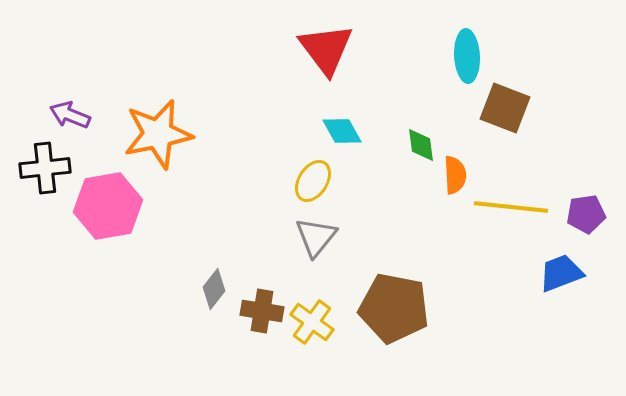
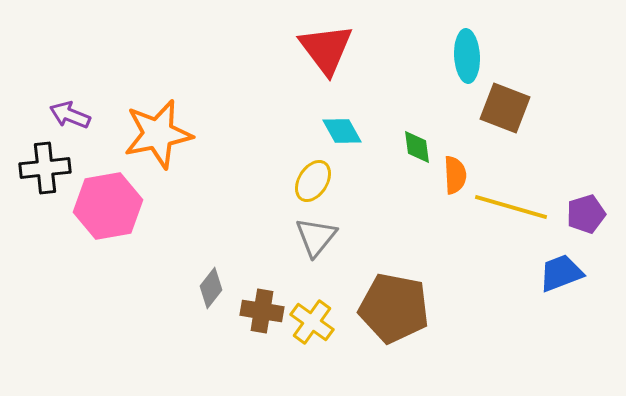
green diamond: moved 4 px left, 2 px down
yellow line: rotated 10 degrees clockwise
purple pentagon: rotated 9 degrees counterclockwise
gray diamond: moved 3 px left, 1 px up
